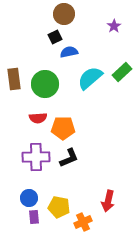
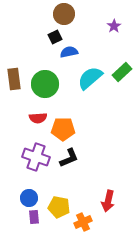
orange pentagon: moved 1 px down
purple cross: rotated 20 degrees clockwise
